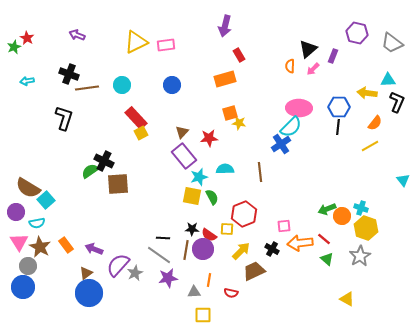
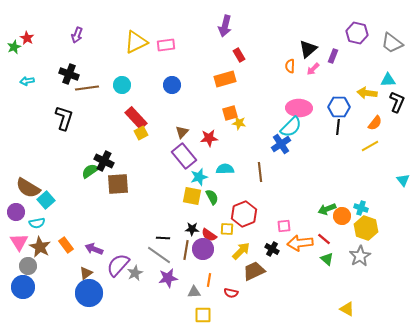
purple arrow at (77, 35): rotated 91 degrees counterclockwise
yellow triangle at (347, 299): moved 10 px down
